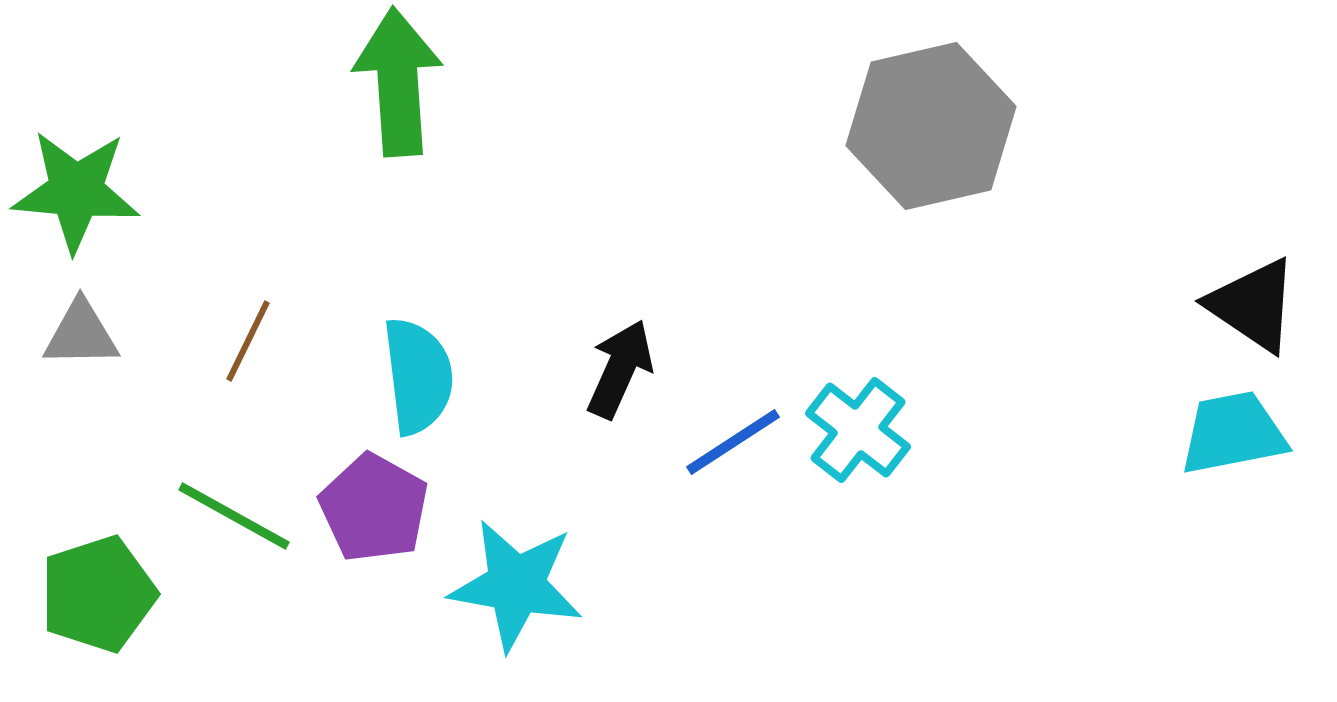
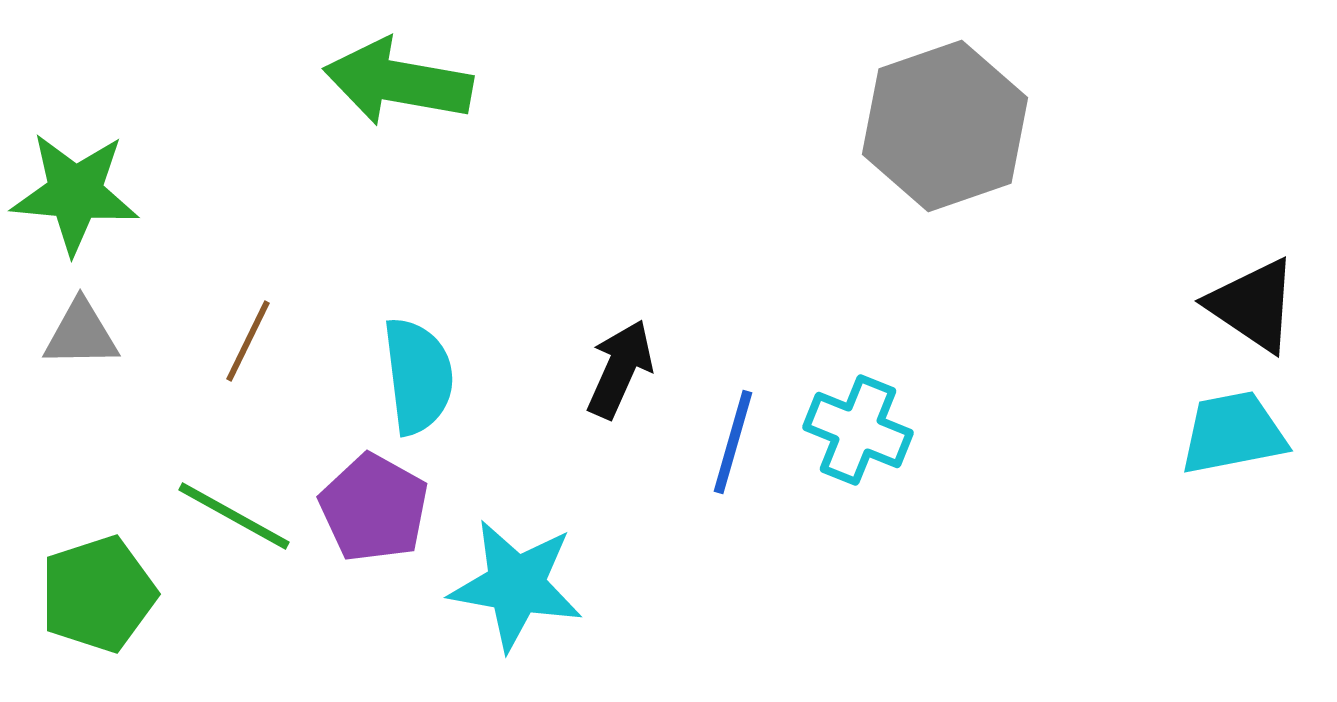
green arrow: rotated 76 degrees counterclockwise
gray hexagon: moved 14 px right; rotated 6 degrees counterclockwise
green star: moved 1 px left, 2 px down
cyan cross: rotated 16 degrees counterclockwise
blue line: rotated 41 degrees counterclockwise
